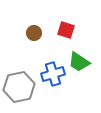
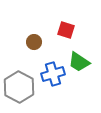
brown circle: moved 9 px down
gray hexagon: rotated 20 degrees counterclockwise
